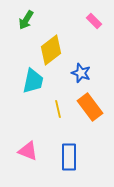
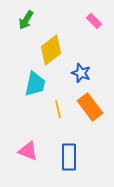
cyan trapezoid: moved 2 px right, 3 px down
